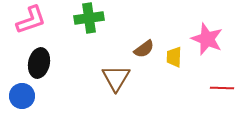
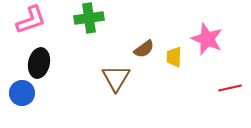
red line: moved 8 px right; rotated 15 degrees counterclockwise
blue circle: moved 3 px up
